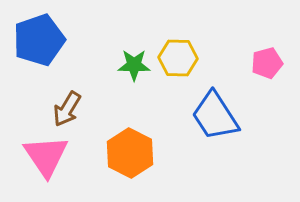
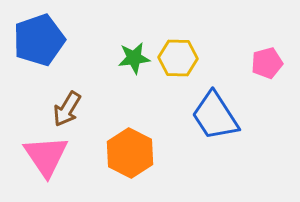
green star: moved 7 px up; rotated 8 degrees counterclockwise
